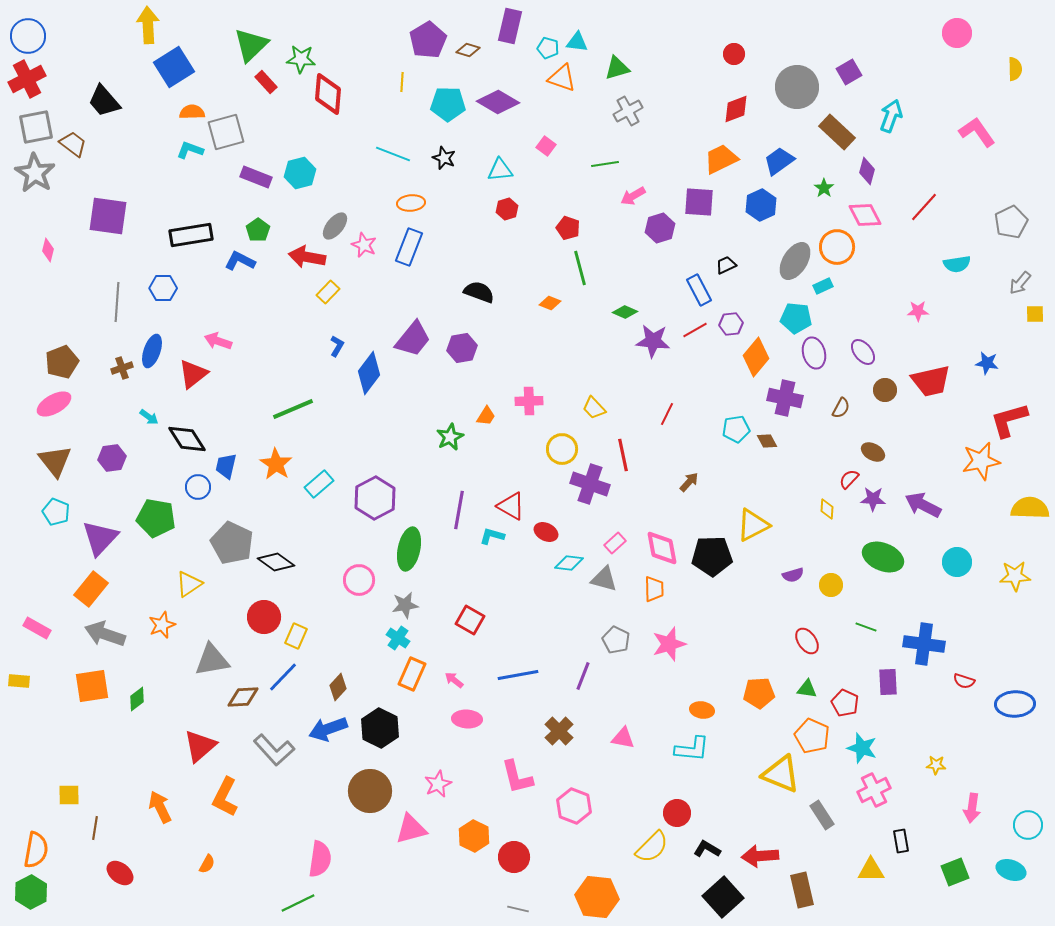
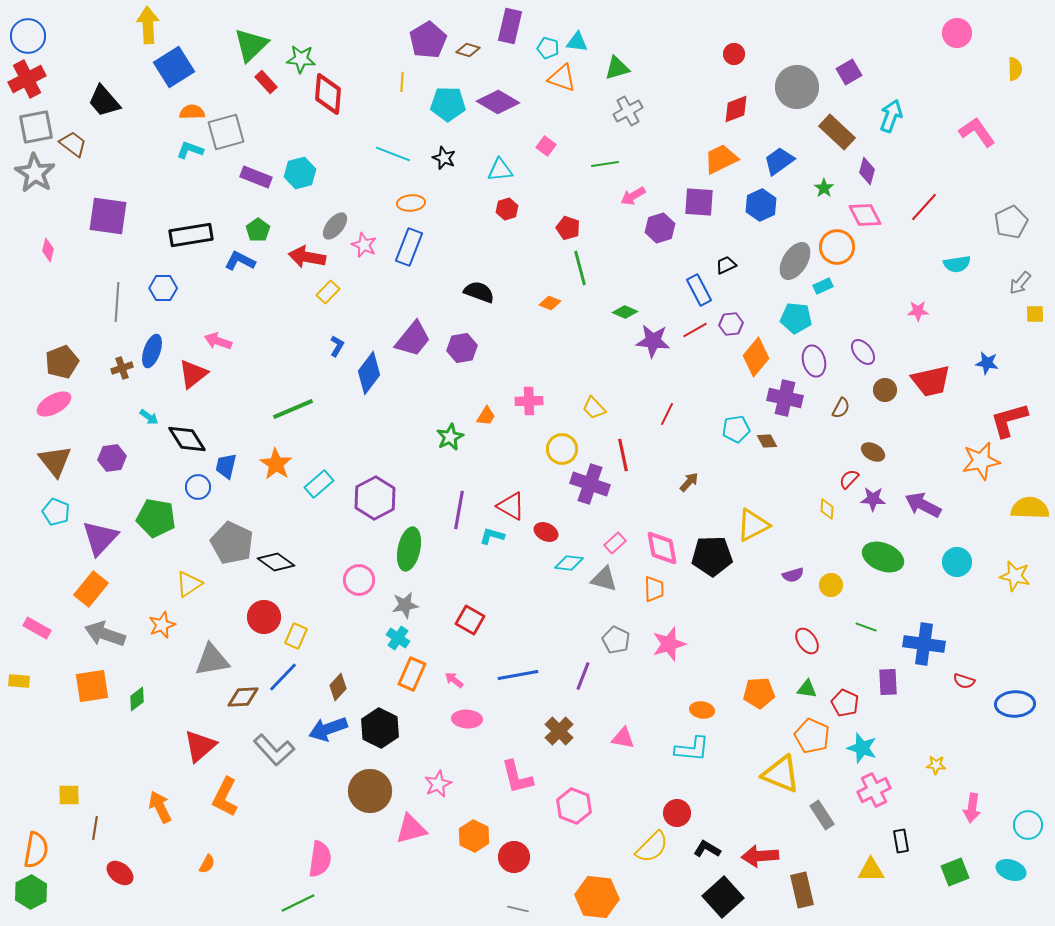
purple ellipse at (814, 353): moved 8 px down
yellow star at (1015, 576): rotated 16 degrees clockwise
